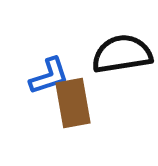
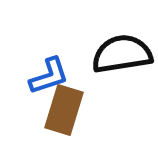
brown rectangle: moved 9 px left, 7 px down; rotated 27 degrees clockwise
